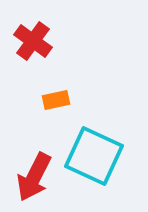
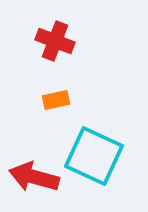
red cross: moved 22 px right; rotated 15 degrees counterclockwise
red arrow: rotated 78 degrees clockwise
